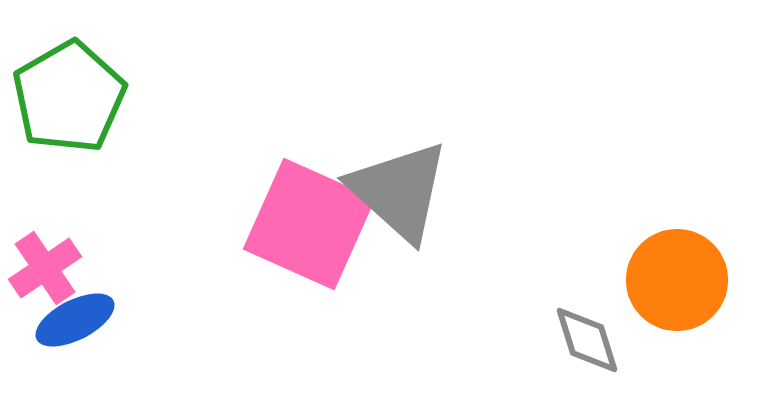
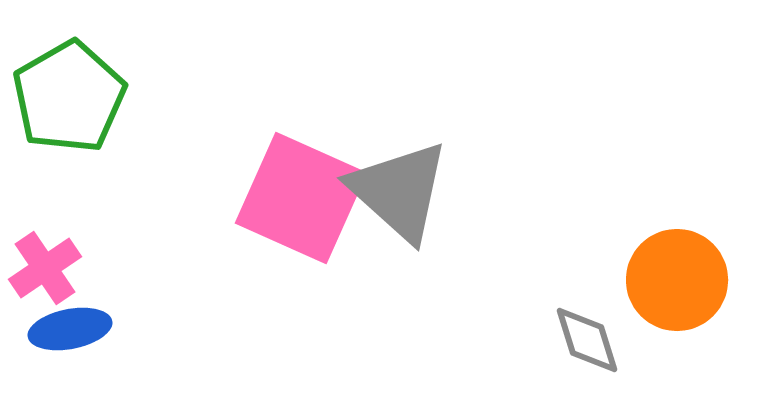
pink square: moved 8 px left, 26 px up
blue ellipse: moved 5 px left, 9 px down; rotated 16 degrees clockwise
